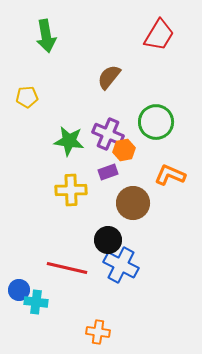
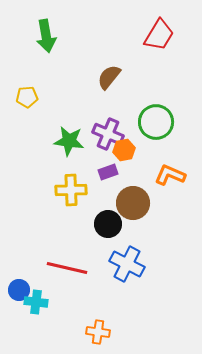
black circle: moved 16 px up
blue cross: moved 6 px right, 1 px up
